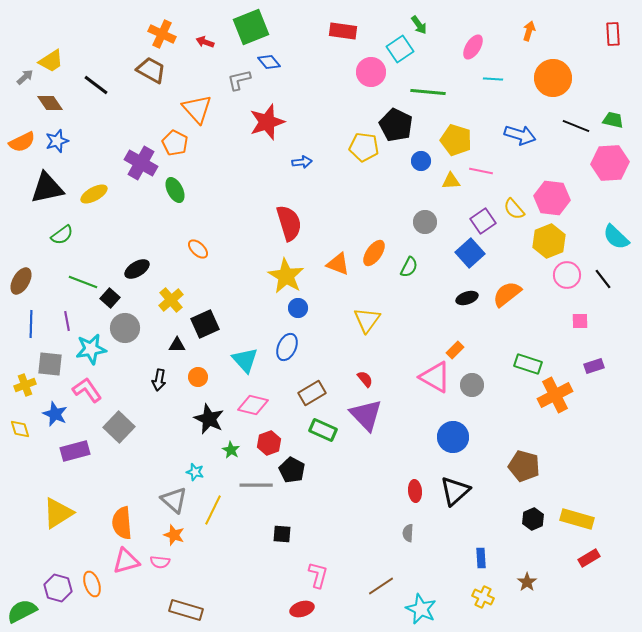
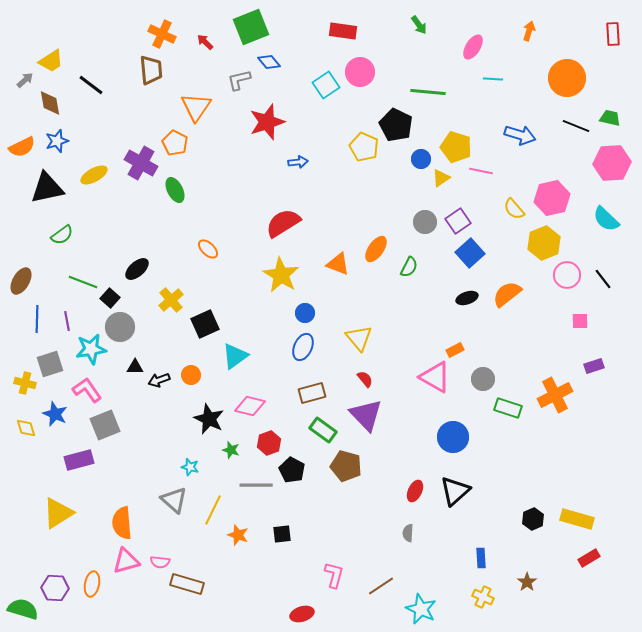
red arrow at (205, 42): rotated 24 degrees clockwise
cyan square at (400, 49): moved 74 px left, 36 px down
brown trapezoid at (151, 70): rotated 56 degrees clockwise
pink circle at (371, 72): moved 11 px left
gray arrow at (25, 77): moved 3 px down
orange circle at (553, 78): moved 14 px right
black line at (96, 85): moved 5 px left
brown diamond at (50, 103): rotated 24 degrees clockwise
orange triangle at (197, 109): moved 1 px left, 2 px up; rotated 16 degrees clockwise
green trapezoid at (613, 120): moved 3 px left, 2 px up
yellow pentagon at (456, 140): moved 7 px down
orange semicircle at (22, 142): moved 5 px down
yellow pentagon at (364, 147): rotated 16 degrees clockwise
blue circle at (421, 161): moved 2 px up
blue arrow at (302, 162): moved 4 px left
pink hexagon at (610, 163): moved 2 px right
yellow triangle at (451, 181): moved 10 px left, 3 px up; rotated 30 degrees counterclockwise
yellow ellipse at (94, 194): moved 19 px up
pink hexagon at (552, 198): rotated 20 degrees counterclockwise
purple square at (483, 221): moved 25 px left
red semicircle at (289, 223): moved 6 px left; rotated 105 degrees counterclockwise
cyan semicircle at (616, 237): moved 10 px left, 18 px up
yellow hexagon at (549, 241): moved 5 px left, 2 px down
orange ellipse at (198, 249): moved 10 px right
orange ellipse at (374, 253): moved 2 px right, 4 px up
black ellipse at (137, 269): rotated 10 degrees counterclockwise
yellow star at (286, 276): moved 5 px left, 1 px up
blue circle at (298, 308): moved 7 px right, 5 px down
yellow triangle at (367, 320): moved 8 px left, 18 px down; rotated 16 degrees counterclockwise
blue line at (31, 324): moved 6 px right, 5 px up
gray circle at (125, 328): moved 5 px left, 1 px up
black triangle at (177, 345): moved 42 px left, 22 px down
blue ellipse at (287, 347): moved 16 px right
orange rectangle at (455, 350): rotated 18 degrees clockwise
cyan triangle at (245, 360): moved 10 px left, 4 px up; rotated 36 degrees clockwise
gray square at (50, 364): rotated 24 degrees counterclockwise
green rectangle at (528, 364): moved 20 px left, 44 px down
orange circle at (198, 377): moved 7 px left, 2 px up
black arrow at (159, 380): rotated 60 degrees clockwise
yellow cross at (25, 385): moved 2 px up; rotated 35 degrees clockwise
gray circle at (472, 385): moved 11 px right, 6 px up
brown rectangle at (312, 393): rotated 16 degrees clockwise
pink diamond at (253, 405): moved 3 px left, 1 px down
gray square at (119, 427): moved 14 px left, 2 px up; rotated 24 degrees clockwise
yellow diamond at (20, 429): moved 6 px right, 1 px up
green rectangle at (323, 430): rotated 12 degrees clockwise
green star at (231, 450): rotated 12 degrees counterclockwise
purple rectangle at (75, 451): moved 4 px right, 9 px down
brown pentagon at (524, 466): moved 178 px left
cyan star at (195, 472): moved 5 px left, 5 px up
red ellipse at (415, 491): rotated 30 degrees clockwise
black square at (282, 534): rotated 12 degrees counterclockwise
orange star at (174, 535): moved 64 px right
pink L-shape at (318, 575): moved 16 px right
orange ellipse at (92, 584): rotated 30 degrees clockwise
purple hexagon at (58, 588): moved 3 px left; rotated 12 degrees counterclockwise
red ellipse at (302, 609): moved 5 px down
brown rectangle at (186, 610): moved 1 px right, 26 px up
green semicircle at (22, 611): moved 1 px right, 2 px up; rotated 44 degrees clockwise
